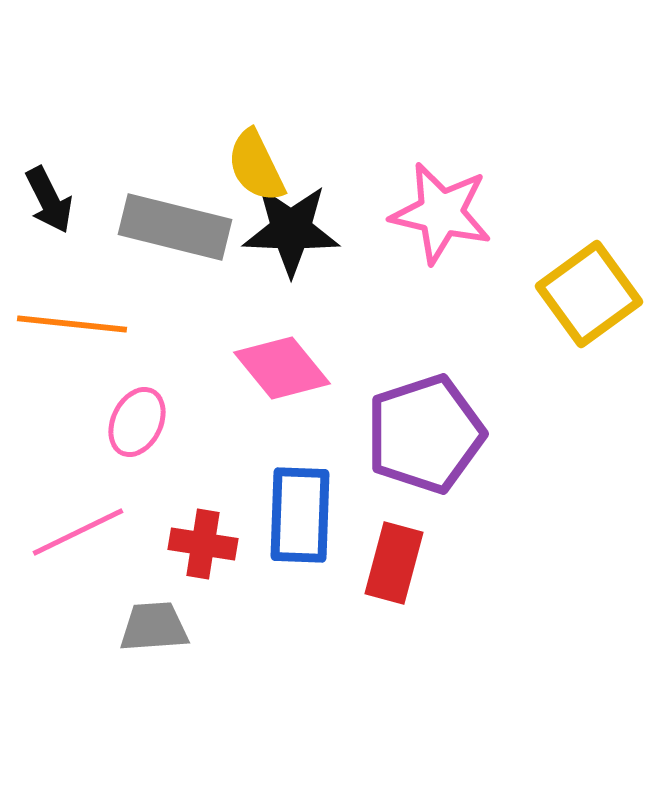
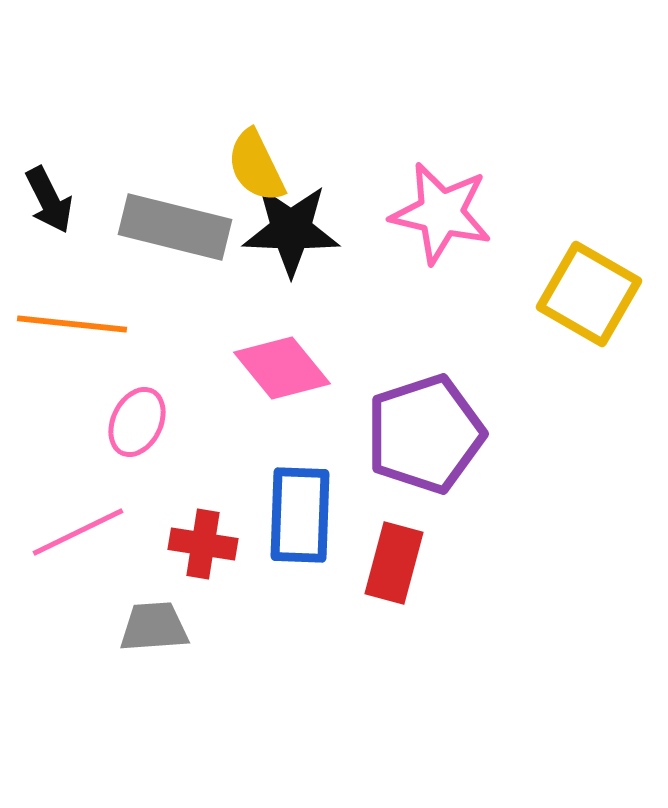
yellow square: rotated 24 degrees counterclockwise
